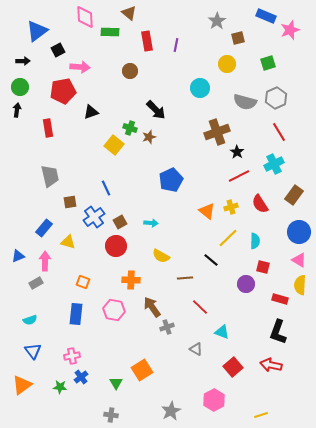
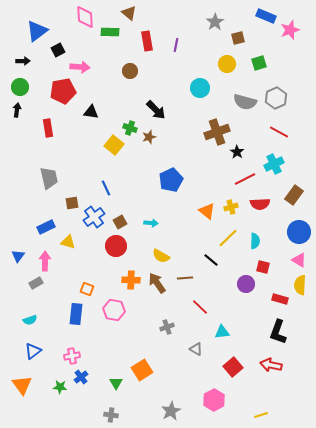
gray star at (217, 21): moved 2 px left, 1 px down
green square at (268, 63): moved 9 px left
black triangle at (91, 112): rotated 28 degrees clockwise
red line at (279, 132): rotated 30 degrees counterclockwise
gray trapezoid at (50, 176): moved 1 px left, 2 px down
red line at (239, 176): moved 6 px right, 3 px down
brown square at (70, 202): moved 2 px right, 1 px down
red semicircle at (260, 204): rotated 60 degrees counterclockwise
blue rectangle at (44, 228): moved 2 px right, 1 px up; rotated 24 degrees clockwise
blue triangle at (18, 256): rotated 32 degrees counterclockwise
orange square at (83, 282): moved 4 px right, 7 px down
brown arrow at (152, 307): moved 5 px right, 24 px up
cyan triangle at (222, 332): rotated 28 degrees counterclockwise
blue triangle at (33, 351): rotated 30 degrees clockwise
orange triangle at (22, 385): rotated 30 degrees counterclockwise
